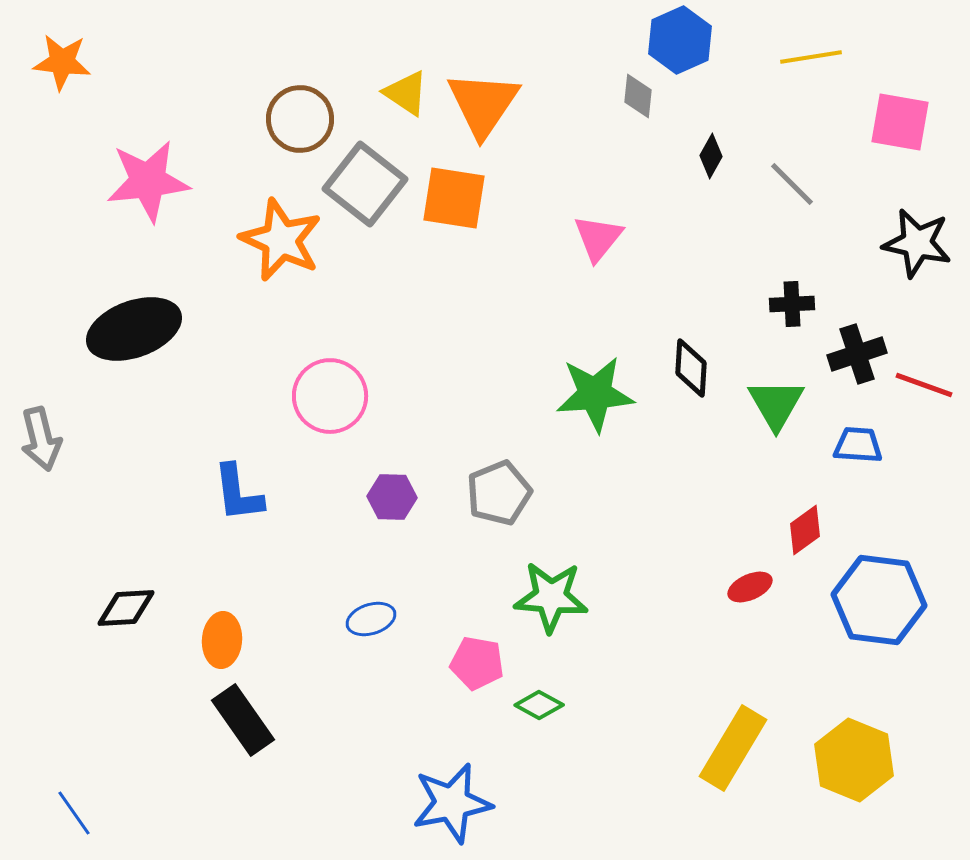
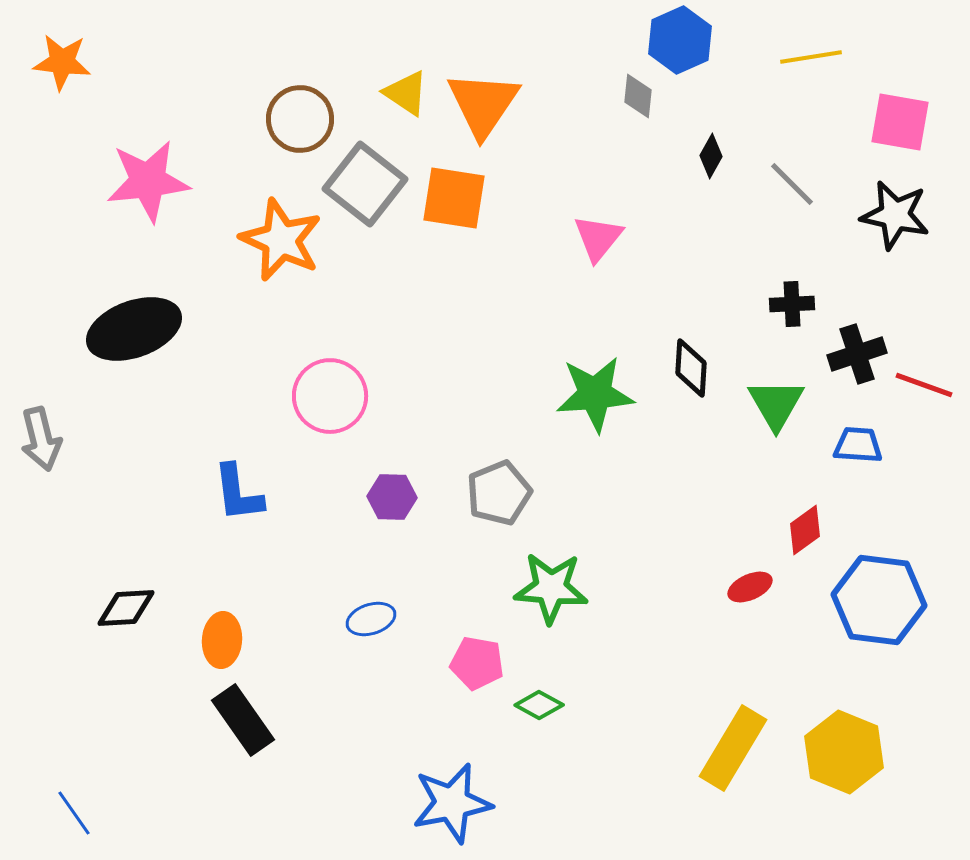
black star at (917, 243): moved 22 px left, 28 px up
green star at (551, 597): moved 9 px up
yellow hexagon at (854, 760): moved 10 px left, 8 px up
